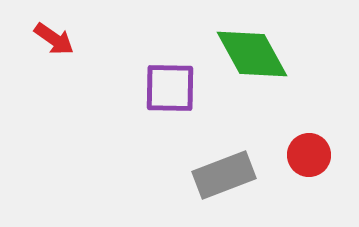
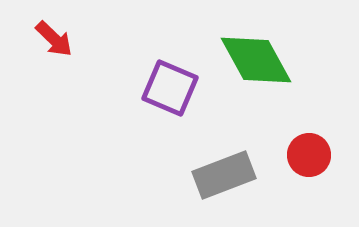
red arrow: rotated 9 degrees clockwise
green diamond: moved 4 px right, 6 px down
purple square: rotated 22 degrees clockwise
